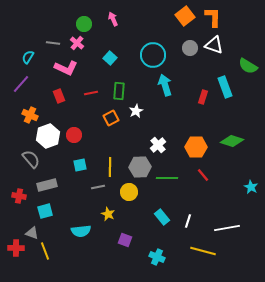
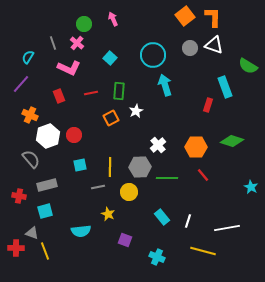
gray line at (53, 43): rotated 64 degrees clockwise
pink L-shape at (66, 68): moved 3 px right
red rectangle at (203, 97): moved 5 px right, 8 px down
